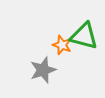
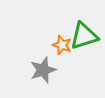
green triangle: rotated 32 degrees counterclockwise
